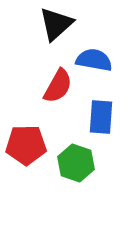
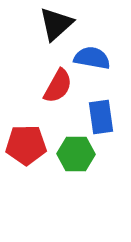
blue semicircle: moved 2 px left, 2 px up
blue rectangle: rotated 12 degrees counterclockwise
green hexagon: moved 9 px up; rotated 18 degrees counterclockwise
